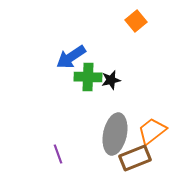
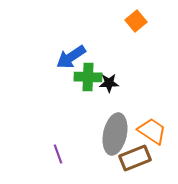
black star: moved 2 px left, 3 px down; rotated 12 degrees clockwise
orange trapezoid: rotated 72 degrees clockwise
